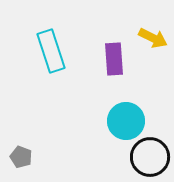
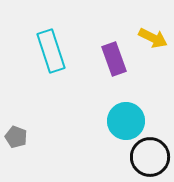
purple rectangle: rotated 16 degrees counterclockwise
gray pentagon: moved 5 px left, 20 px up
